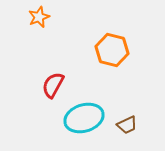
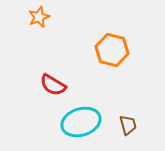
red semicircle: rotated 88 degrees counterclockwise
cyan ellipse: moved 3 px left, 4 px down
brown trapezoid: moved 1 px right; rotated 80 degrees counterclockwise
